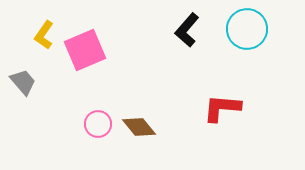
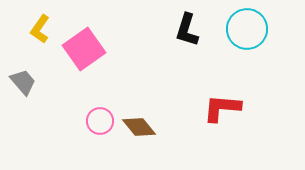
black L-shape: rotated 24 degrees counterclockwise
yellow L-shape: moved 4 px left, 6 px up
pink square: moved 1 px left, 1 px up; rotated 12 degrees counterclockwise
pink circle: moved 2 px right, 3 px up
